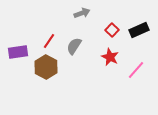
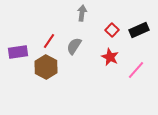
gray arrow: rotated 63 degrees counterclockwise
